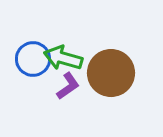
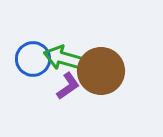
brown circle: moved 10 px left, 2 px up
